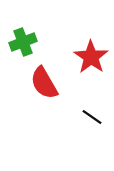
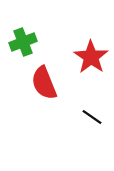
red semicircle: rotated 8 degrees clockwise
